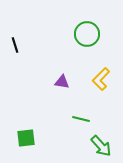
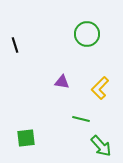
yellow L-shape: moved 1 px left, 9 px down
